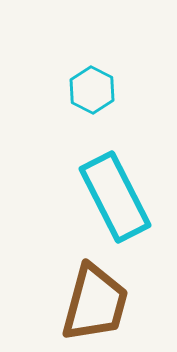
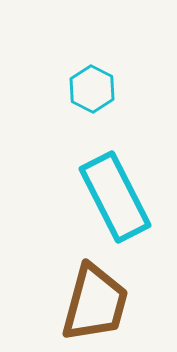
cyan hexagon: moved 1 px up
